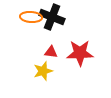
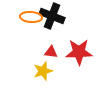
black cross: moved 1 px up
red star: moved 1 px left, 1 px up
